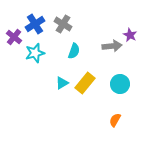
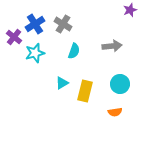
purple star: moved 25 px up; rotated 24 degrees clockwise
yellow rectangle: moved 8 px down; rotated 25 degrees counterclockwise
orange semicircle: moved 8 px up; rotated 128 degrees counterclockwise
